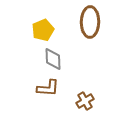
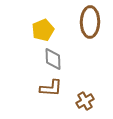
brown L-shape: moved 3 px right
